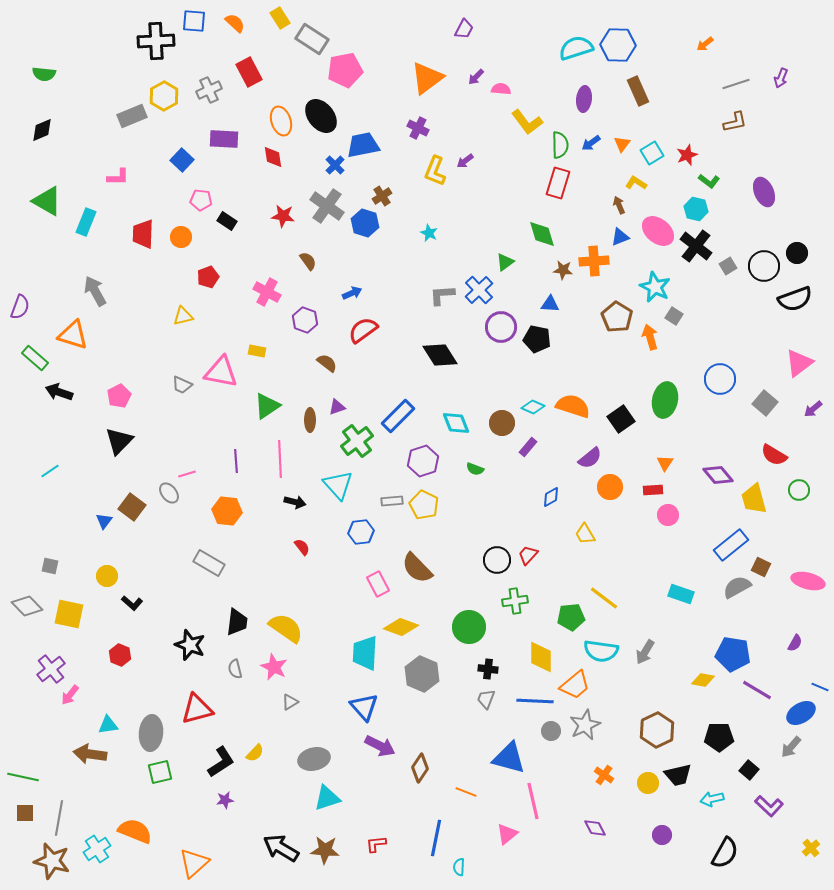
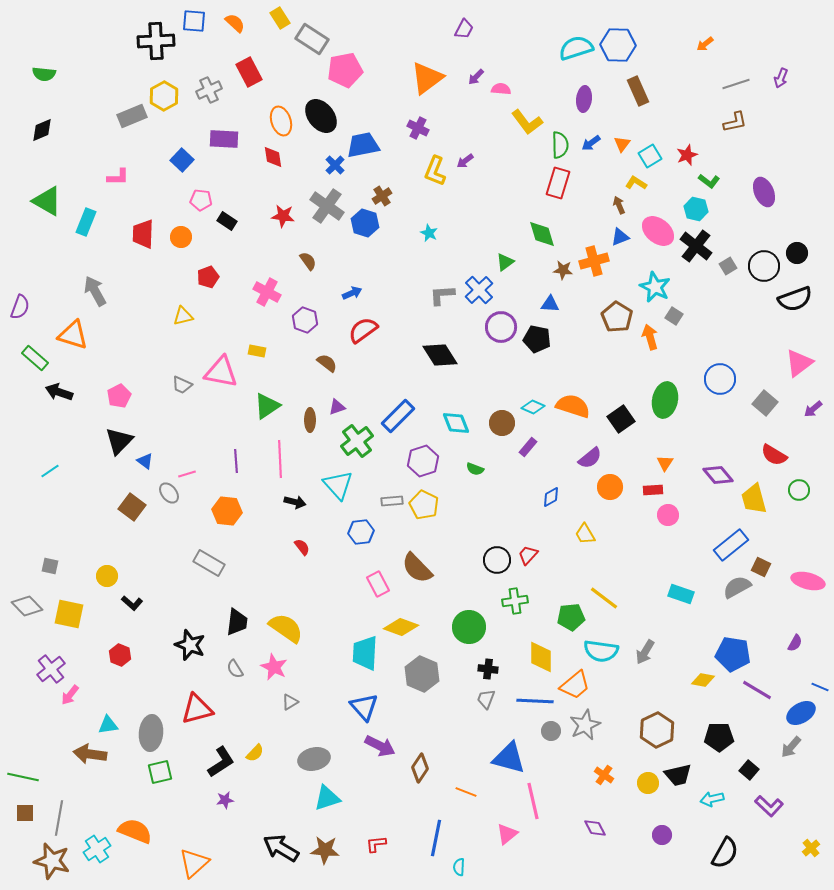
cyan square at (652, 153): moved 2 px left, 3 px down
orange cross at (594, 261): rotated 12 degrees counterclockwise
blue triangle at (104, 521): moved 41 px right, 60 px up; rotated 30 degrees counterclockwise
gray semicircle at (235, 669): rotated 18 degrees counterclockwise
